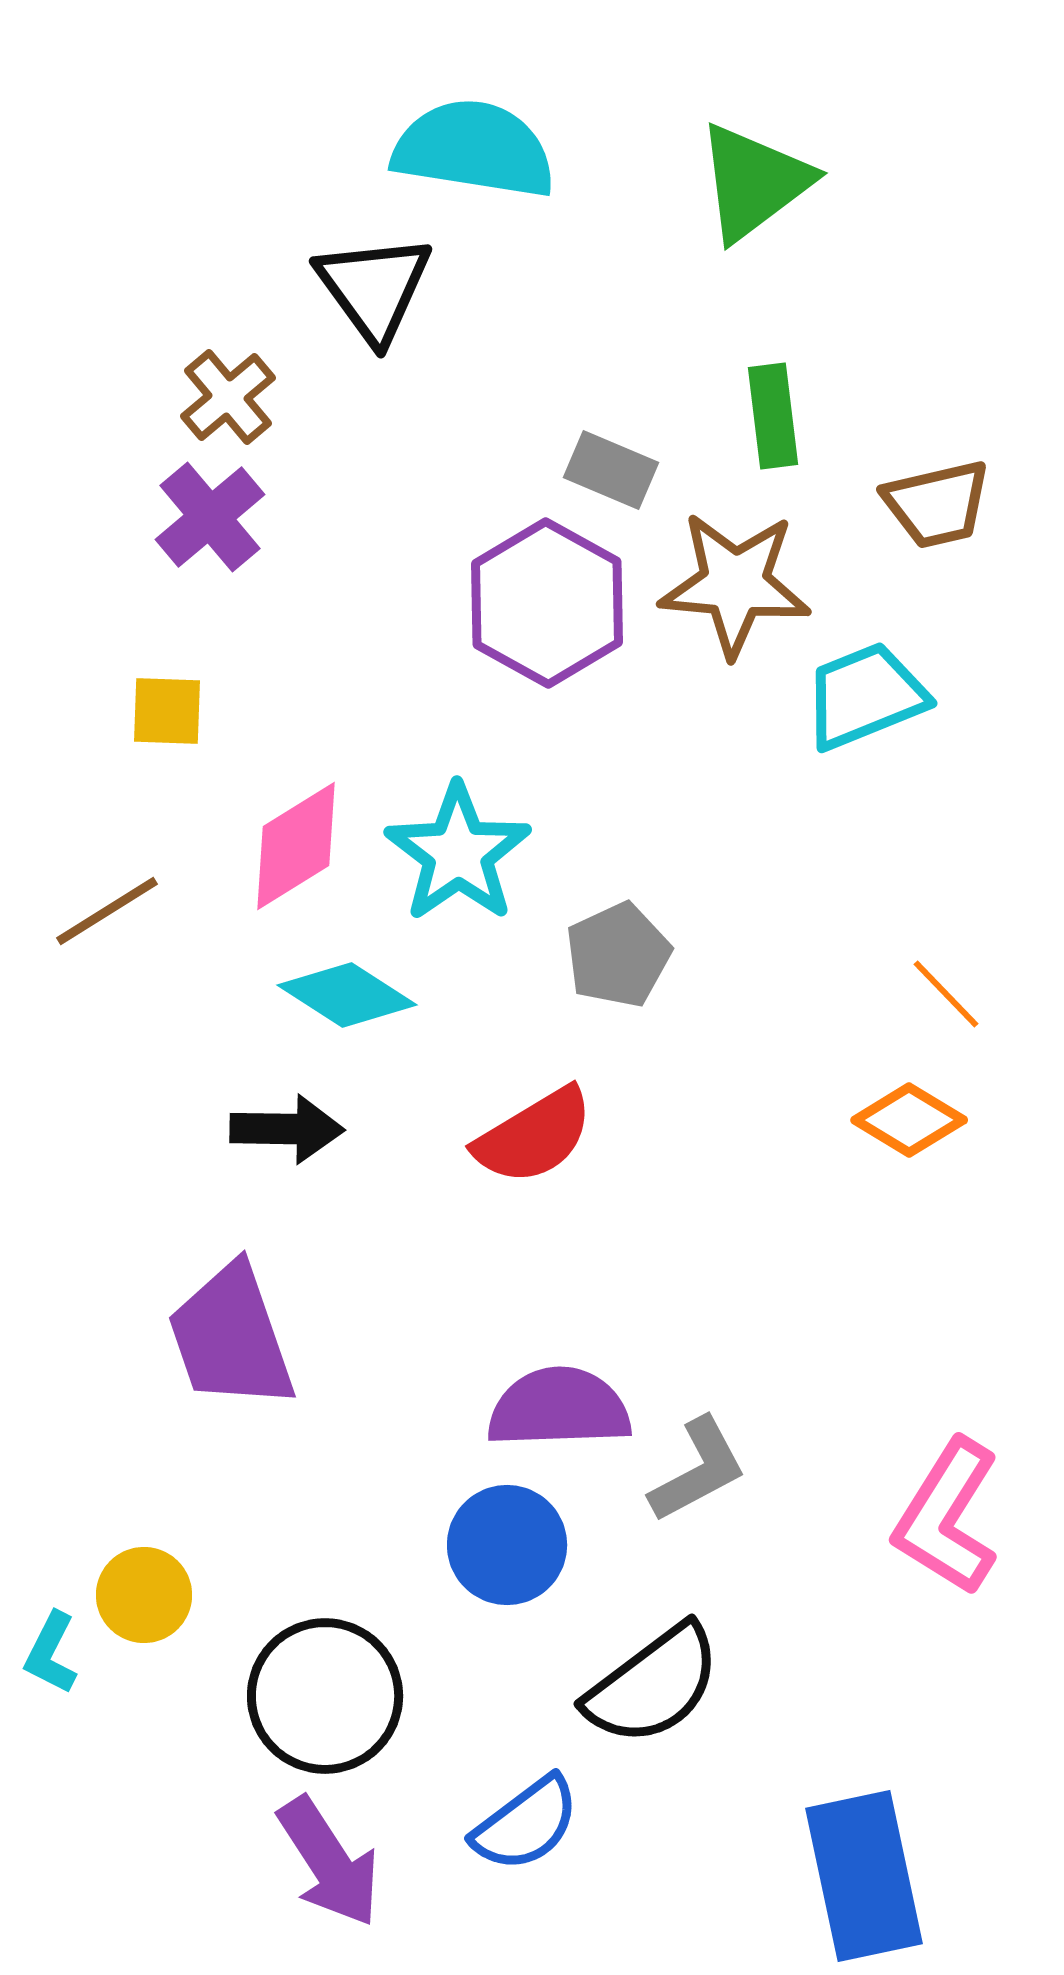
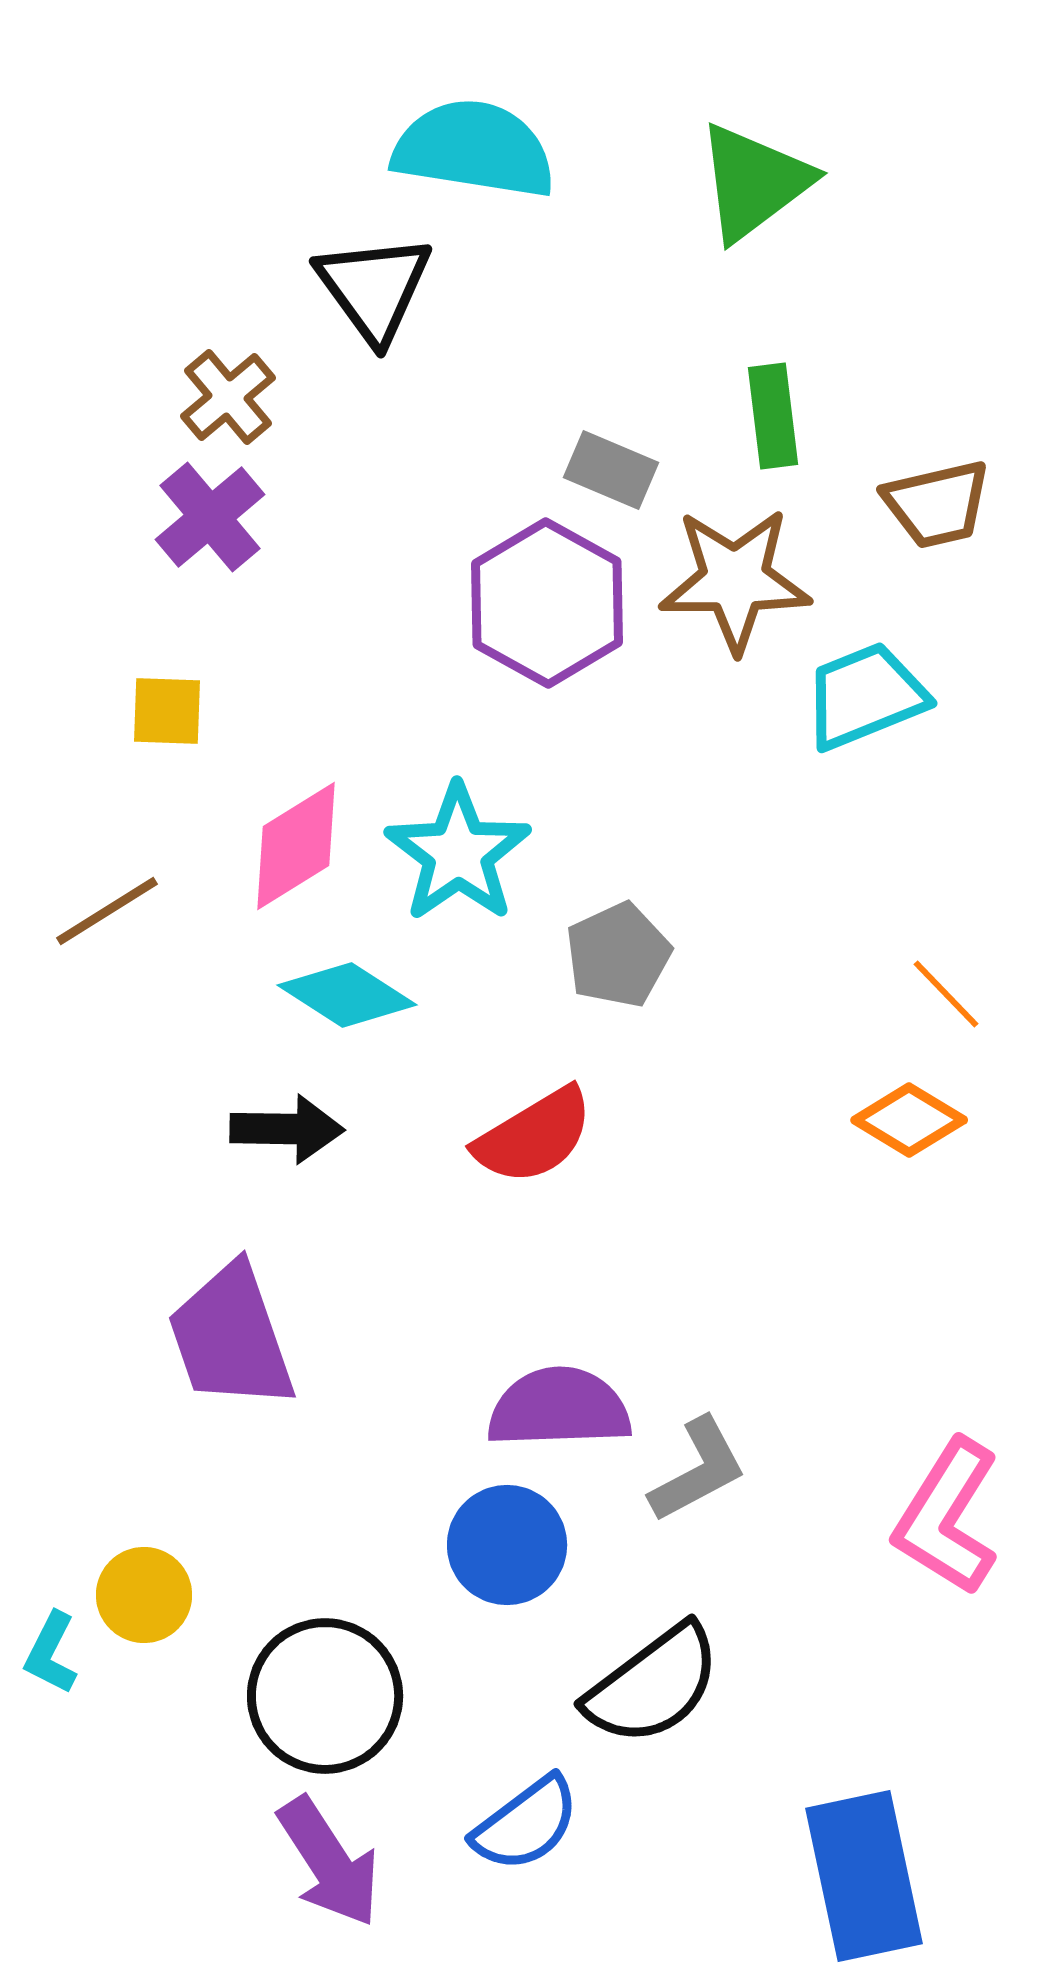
brown star: moved 4 px up; rotated 5 degrees counterclockwise
